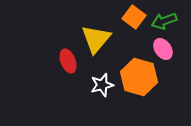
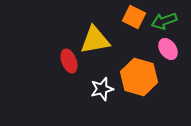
orange square: rotated 10 degrees counterclockwise
yellow triangle: moved 1 px left, 1 px down; rotated 40 degrees clockwise
pink ellipse: moved 5 px right
red ellipse: moved 1 px right
white star: moved 4 px down
